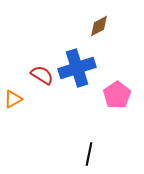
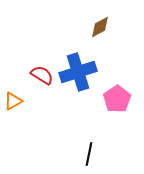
brown diamond: moved 1 px right, 1 px down
blue cross: moved 1 px right, 4 px down
pink pentagon: moved 4 px down
orange triangle: moved 2 px down
